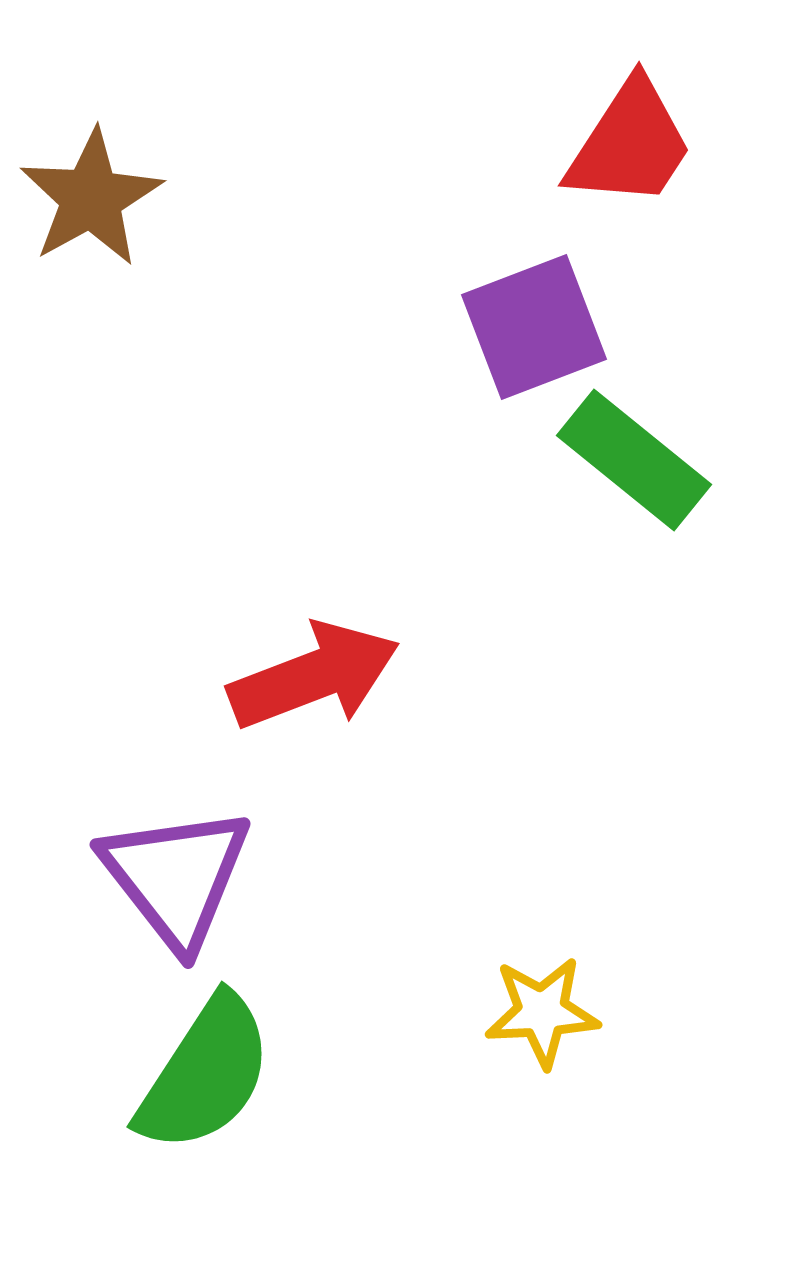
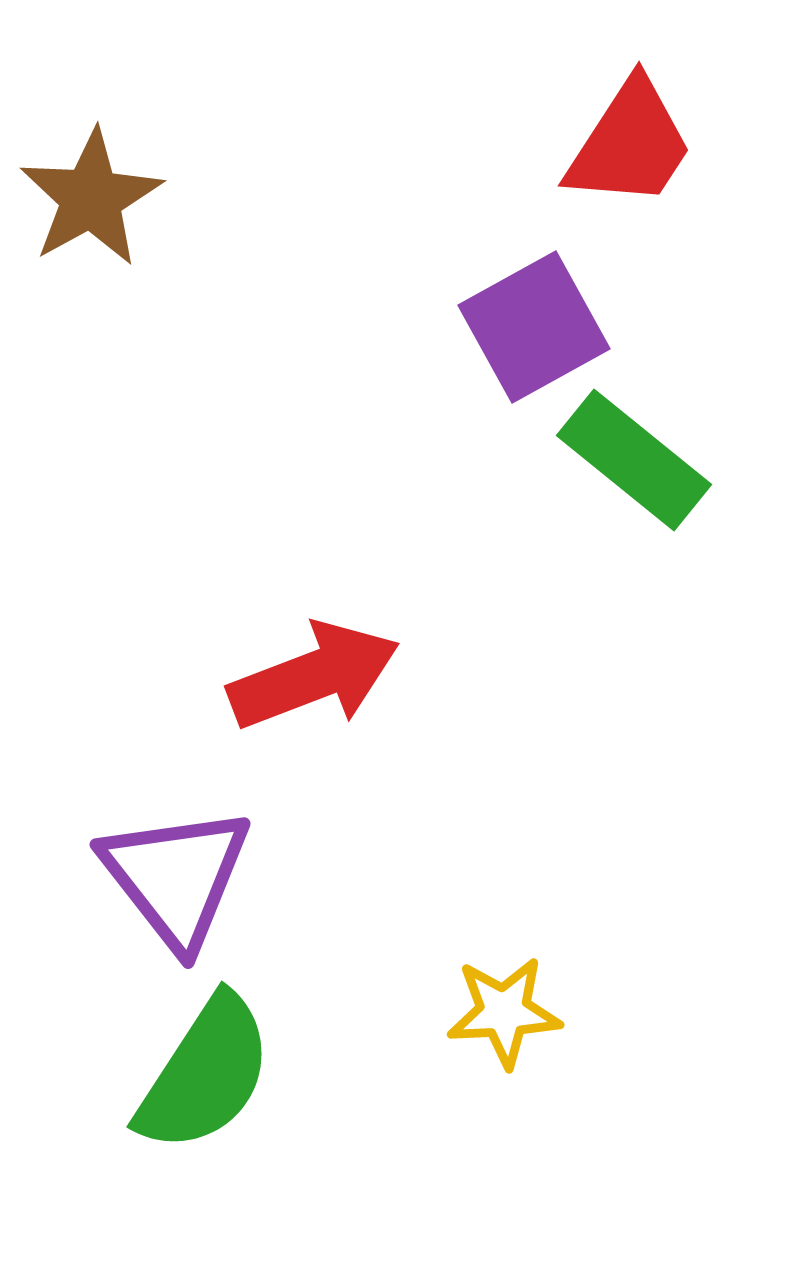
purple square: rotated 8 degrees counterclockwise
yellow star: moved 38 px left
